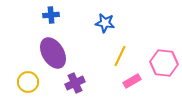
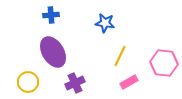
purple ellipse: moved 1 px up
pink rectangle: moved 3 px left, 1 px down
